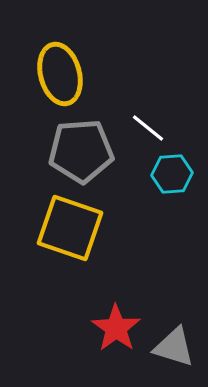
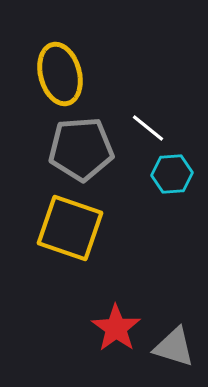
gray pentagon: moved 2 px up
